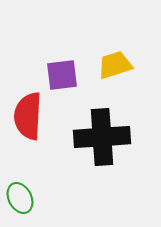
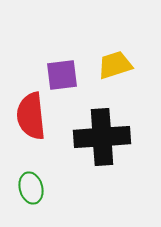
red semicircle: moved 3 px right; rotated 9 degrees counterclockwise
green ellipse: moved 11 px right, 10 px up; rotated 12 degrees clockwise
